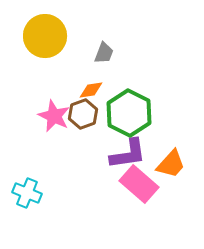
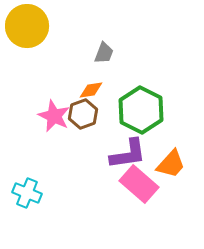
yellow circle: moved 18 px left, 10 px up
green hexagon: moved 12 px right, 3 px up
